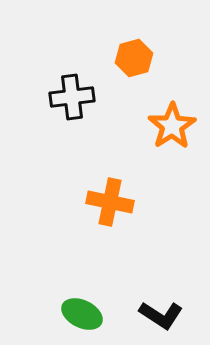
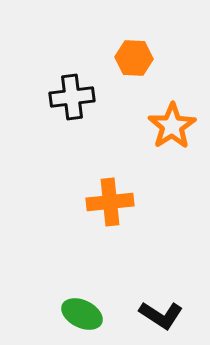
orange hexagon: rotated 18 degrees clockwise
orange cross: rotated 18 degrees counterclockwise
